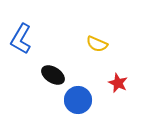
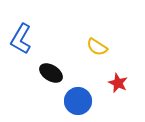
yellow semicircle: moved 3 px down; rotated 10 degrees clockwise
black ellipse: moved 2 px left, 2 px up
blue circle: moved 1 px down
